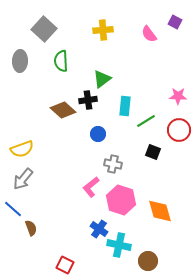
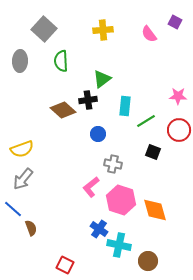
orange diamond: moved 5 px left, 1 px up
